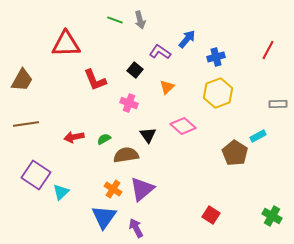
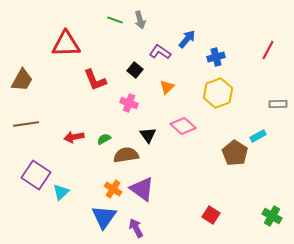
purple triangle: rotated 44 degrees counterclockwise
